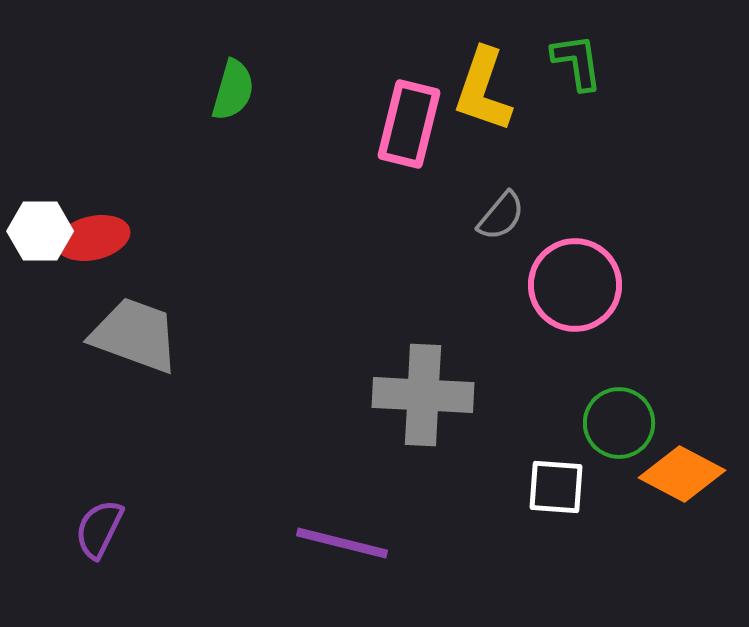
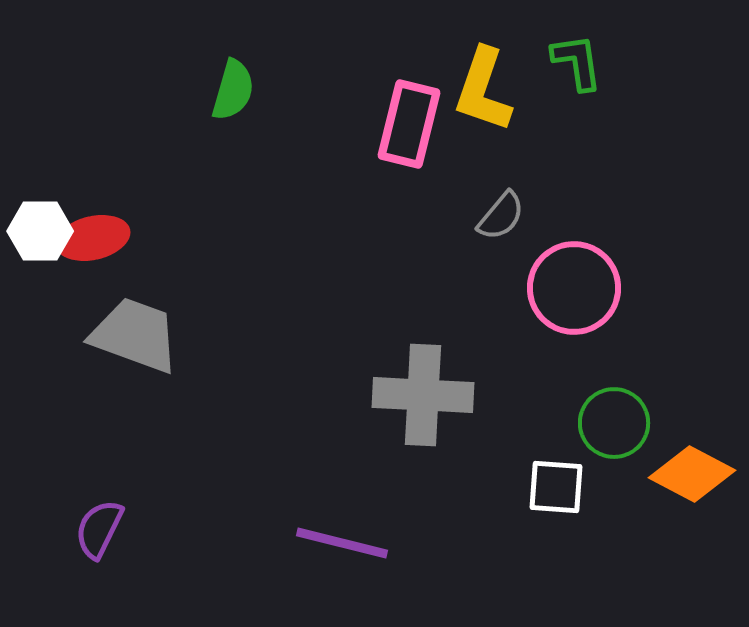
pink circle: moved 1 px left, 3 px down
green circle: moved 5 px left
orange diamond: moved 10 px right
